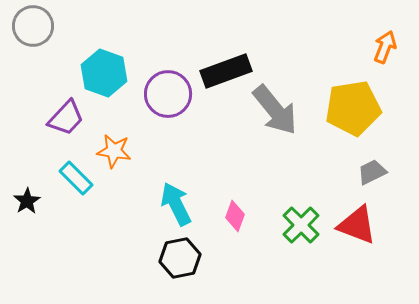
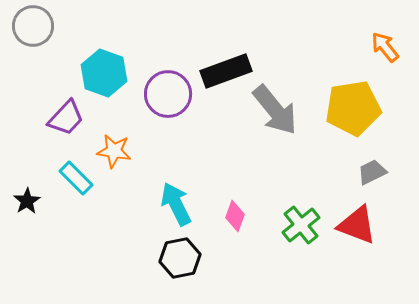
orange arrow: rotated 60 degrees counterclockwise
green cross: rotated 6 degrees clockwise
